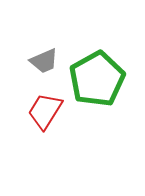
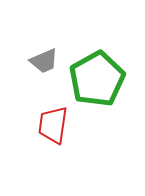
red trapezoid: moved 8 px right, 14 px down; rotated 24 degrees counterclockwise
